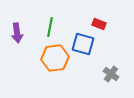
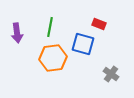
orange hexagon: moved 2 px left
